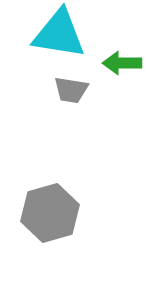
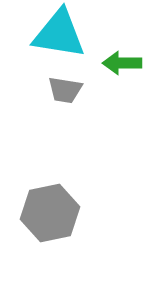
gray trapezoid: moved 6 px left
gray hexagon: rotated 4 degrees clockwise
